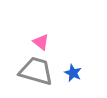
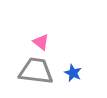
gray trapezoid: rotated 9 degrees counterclockwise
